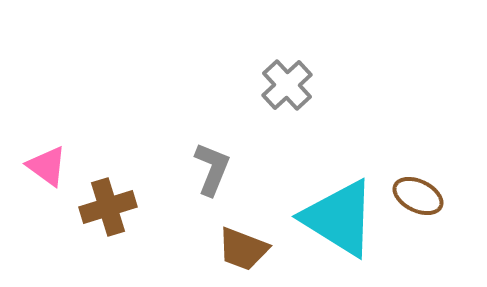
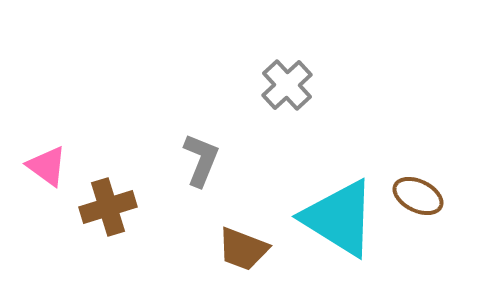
gray L-shape: moved 11 px left, 9 px up
